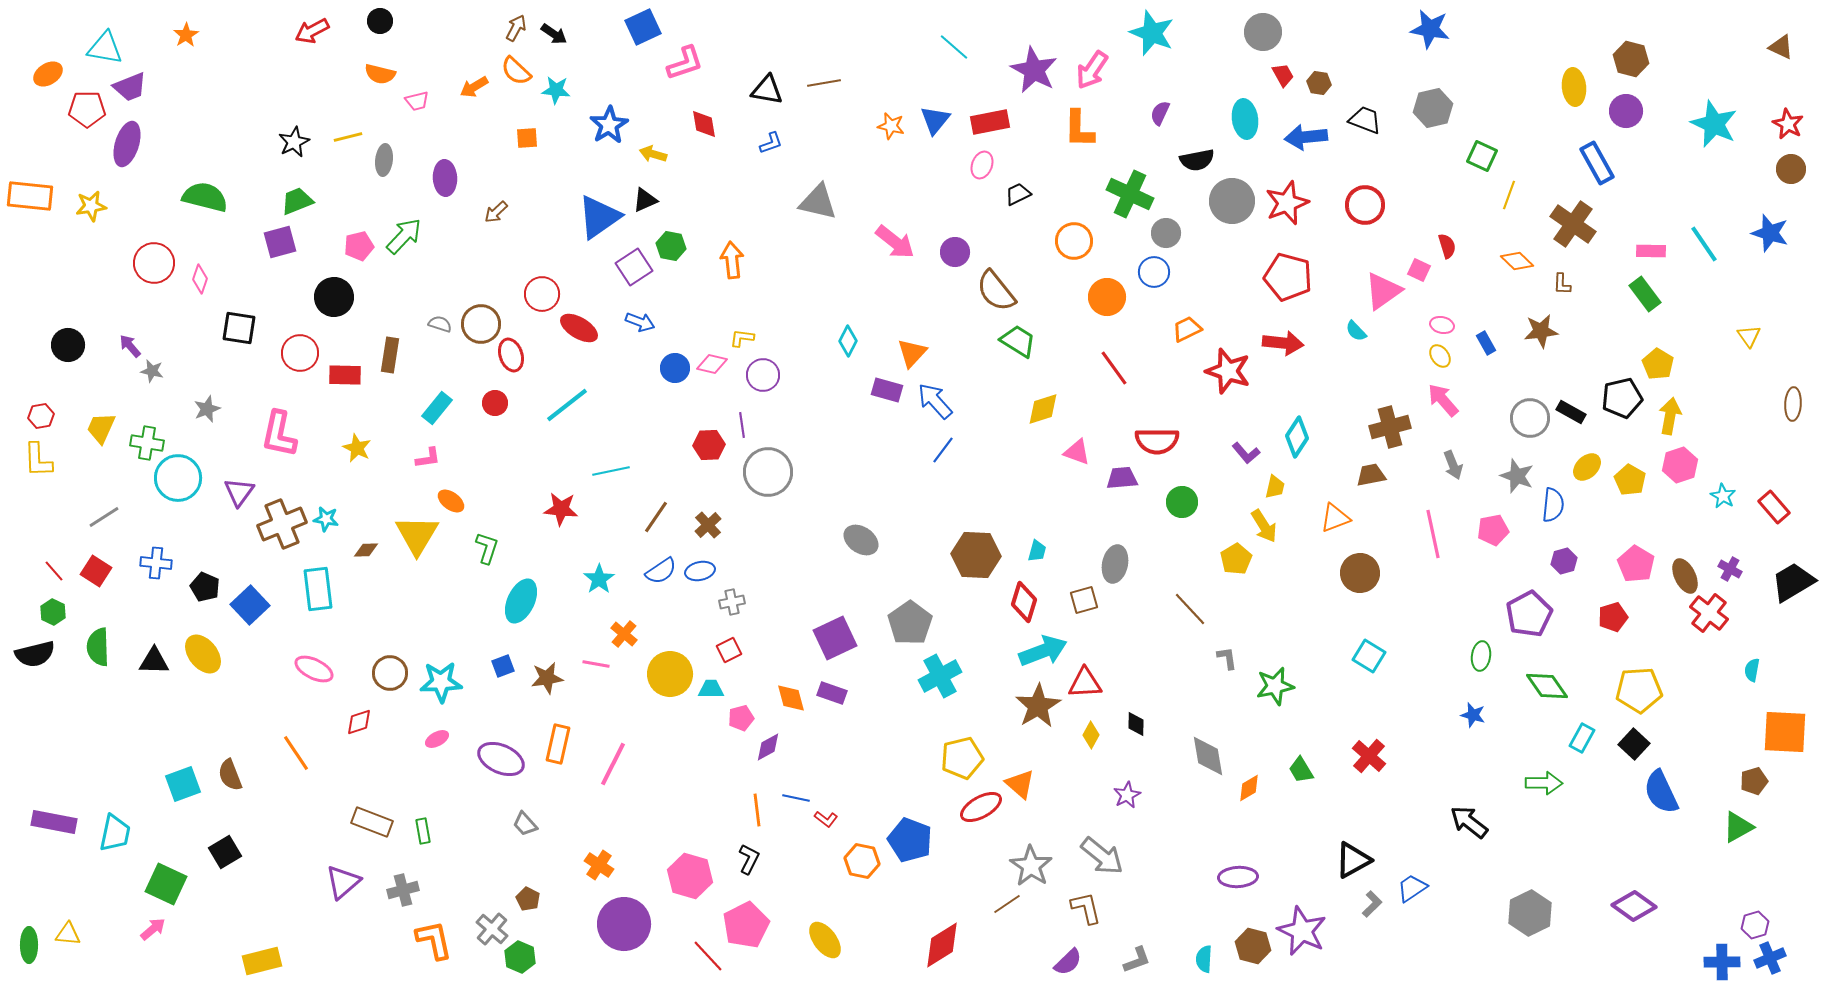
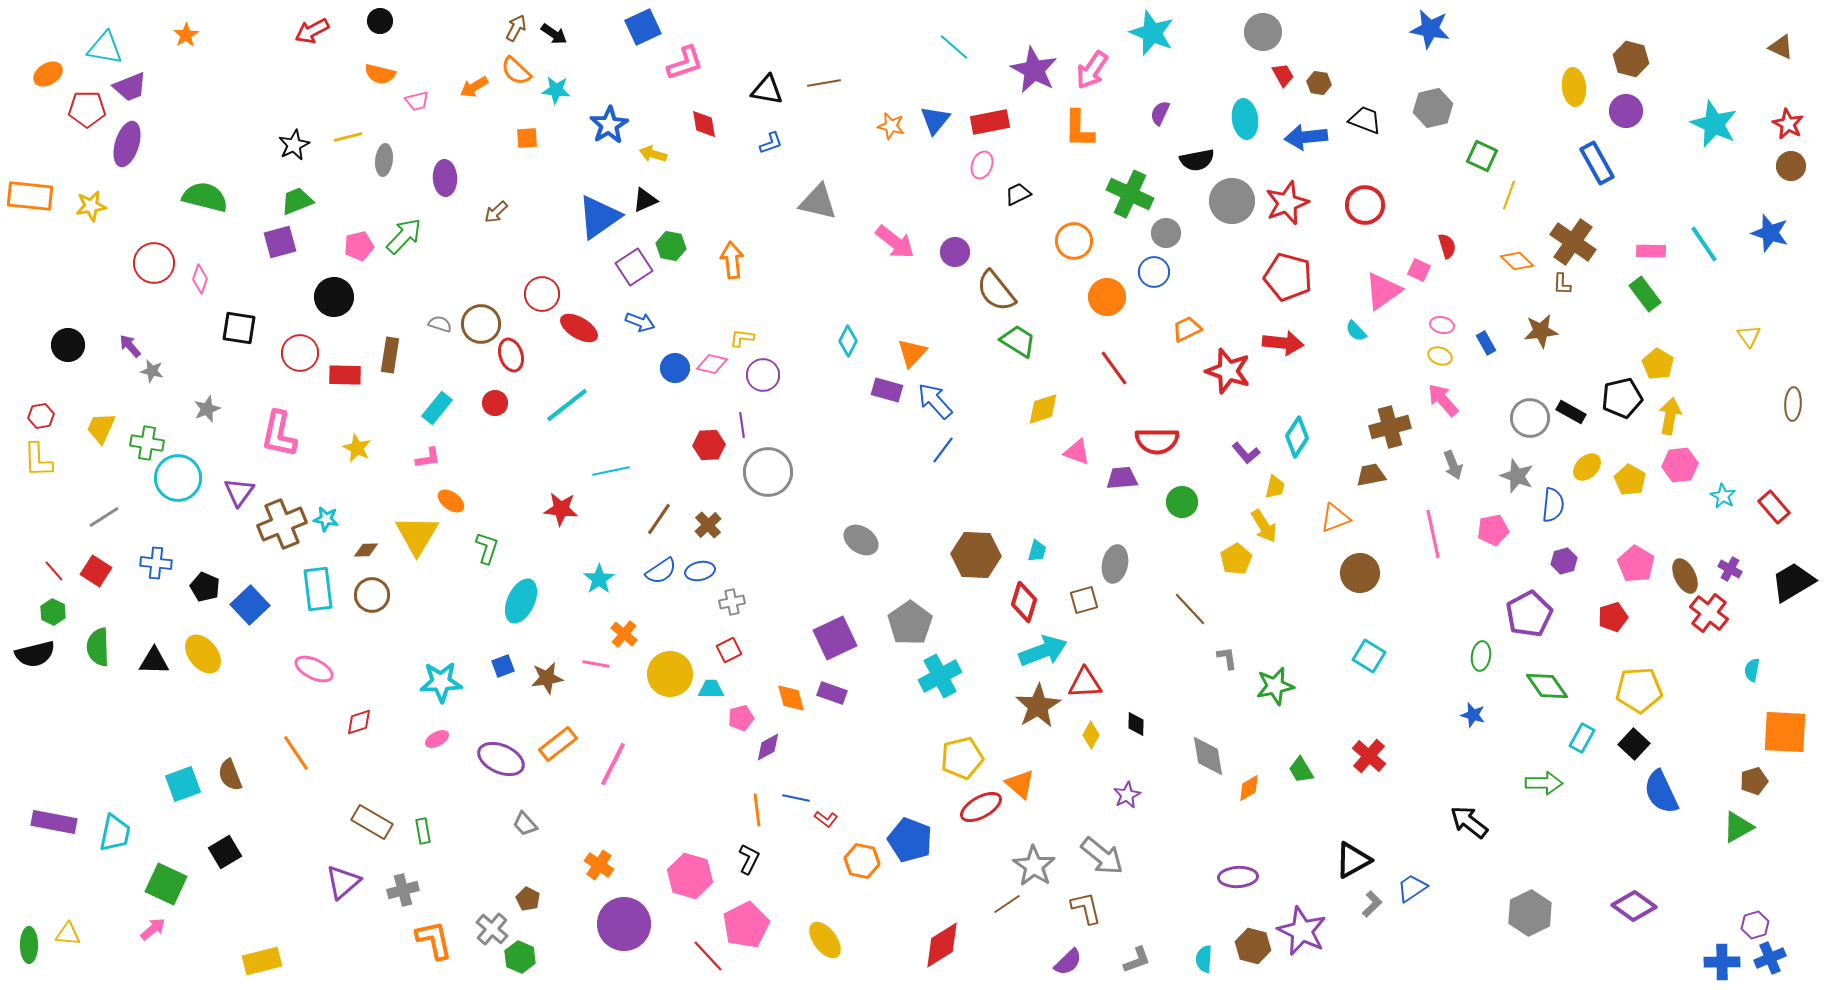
black star at (294, 142): moved 3 px down
brown circle at (1791, 169): moved 3 px up
brown cross at (1573, 224): moved 18 px down
yellow ellipse at (1440, 356): rotated 35 degrees counterclockwise
pink hexagon at (1680, 465): rotated 12 degrees clockwise
brown line at (656, 517): moved 3 px right, 2 px down
brown circle at (390, 673): moved 18 px left, 78 px up
orange rectangle at (558, 744): rotated 39 degrees clockwise
brown rectangle at (372, 822): rotated 9 degrees clockwise
gray star at (1031, 866): moved 3 px right
